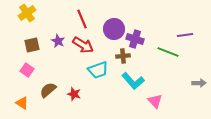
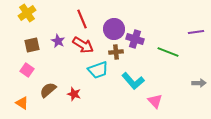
purple line: moved 11 px right, 3 px up
brown cross: moved 7 px left, 4 px up
